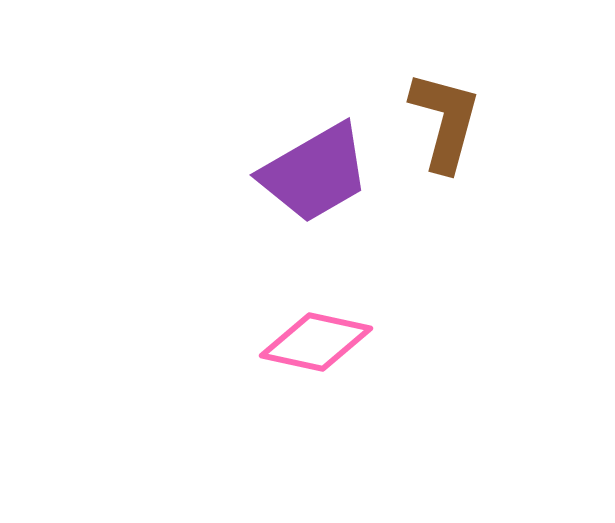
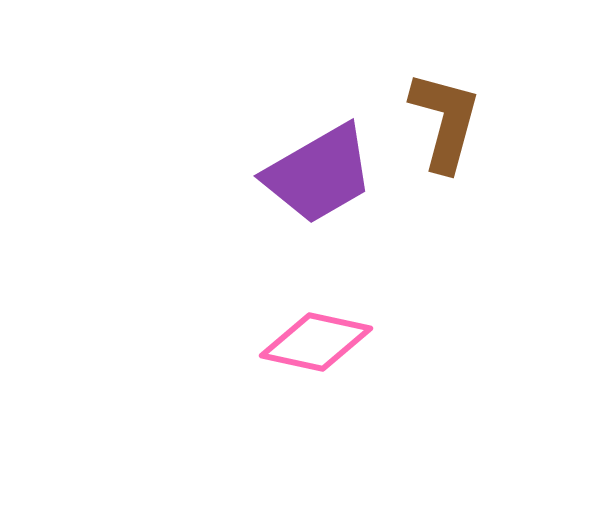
purple trapezoid: moved 4 px right, 1 px down
